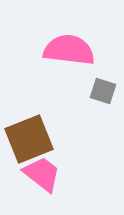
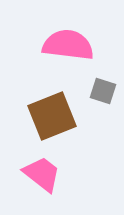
pink semicircle: moved 1 px left, 5 px up
brown square: moved 23 px right, 23 px up
